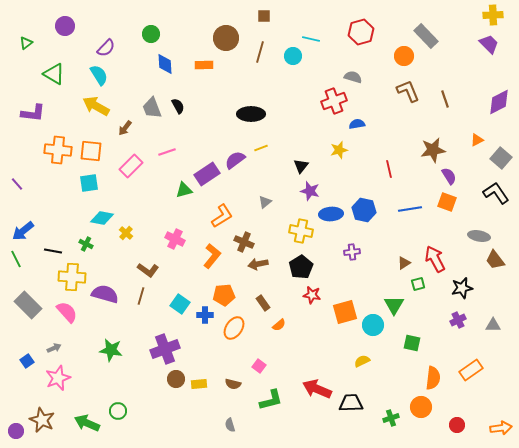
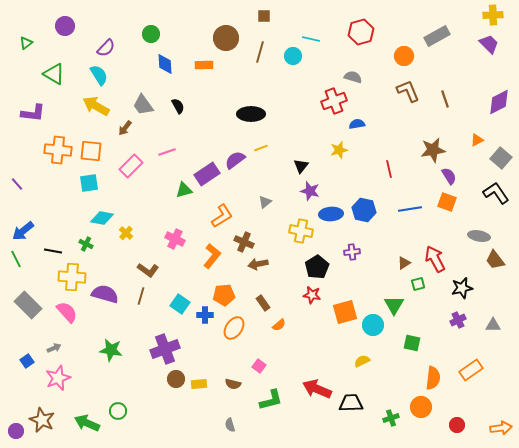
gray rectangle at (426, 36): moved 11 px right; rotated 75 degrees counterclockwise
gray trapezoid at (152, 108): moved 9 px left, 3 px up; rotated 15 degrees counterclockwise
black pentagon at (301, 267): moved 16 px right
